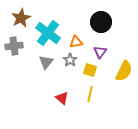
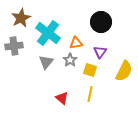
orange triangle: moved 1 px down
